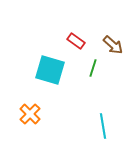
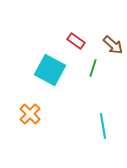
cyan square: rotated 12 degrees clockwise
